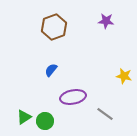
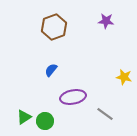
yellow star: moved 1 px down
